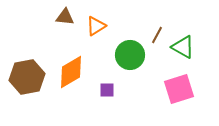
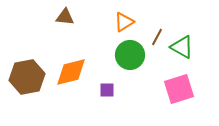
orange triangle: moved 28 px right, 4 px up
brown line: moved 2 px down
green triangle: moved 1 px left
orange diamond: rotated 16 degrees clockwise
